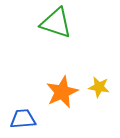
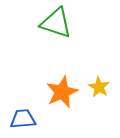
yellow star: rotated 20 degrees clockwise
